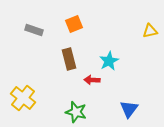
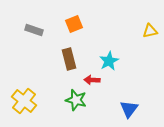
yellow cross: moved 1 px right, 3 px down
green star: moved 12 px up
